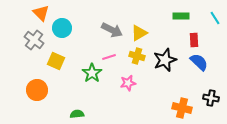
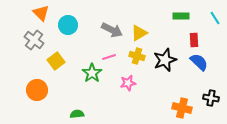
cyan circle: moved 6 px right, 3 px up
yellow square: rotated 30 degrees clockwise
